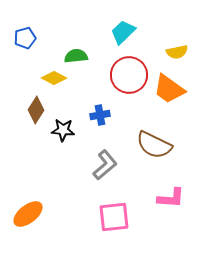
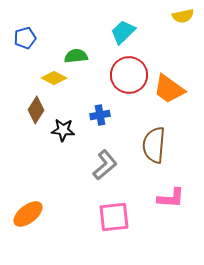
yellow semicircle: moved 6 px right, 36 px up
brown semicircle: rotated 69 degrees clockwise
